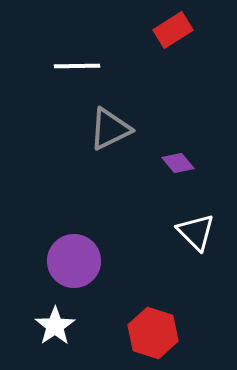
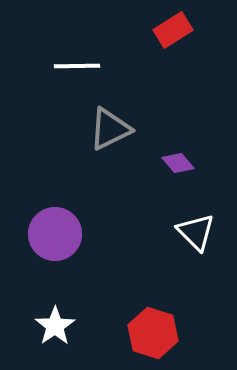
purple circle: moved 19 px left, 27 px up
